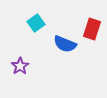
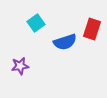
blue semicircle: moved 2 px up; rotated 40 degrees counterclockwise
purple star: rotated 24 degrees clockwise
